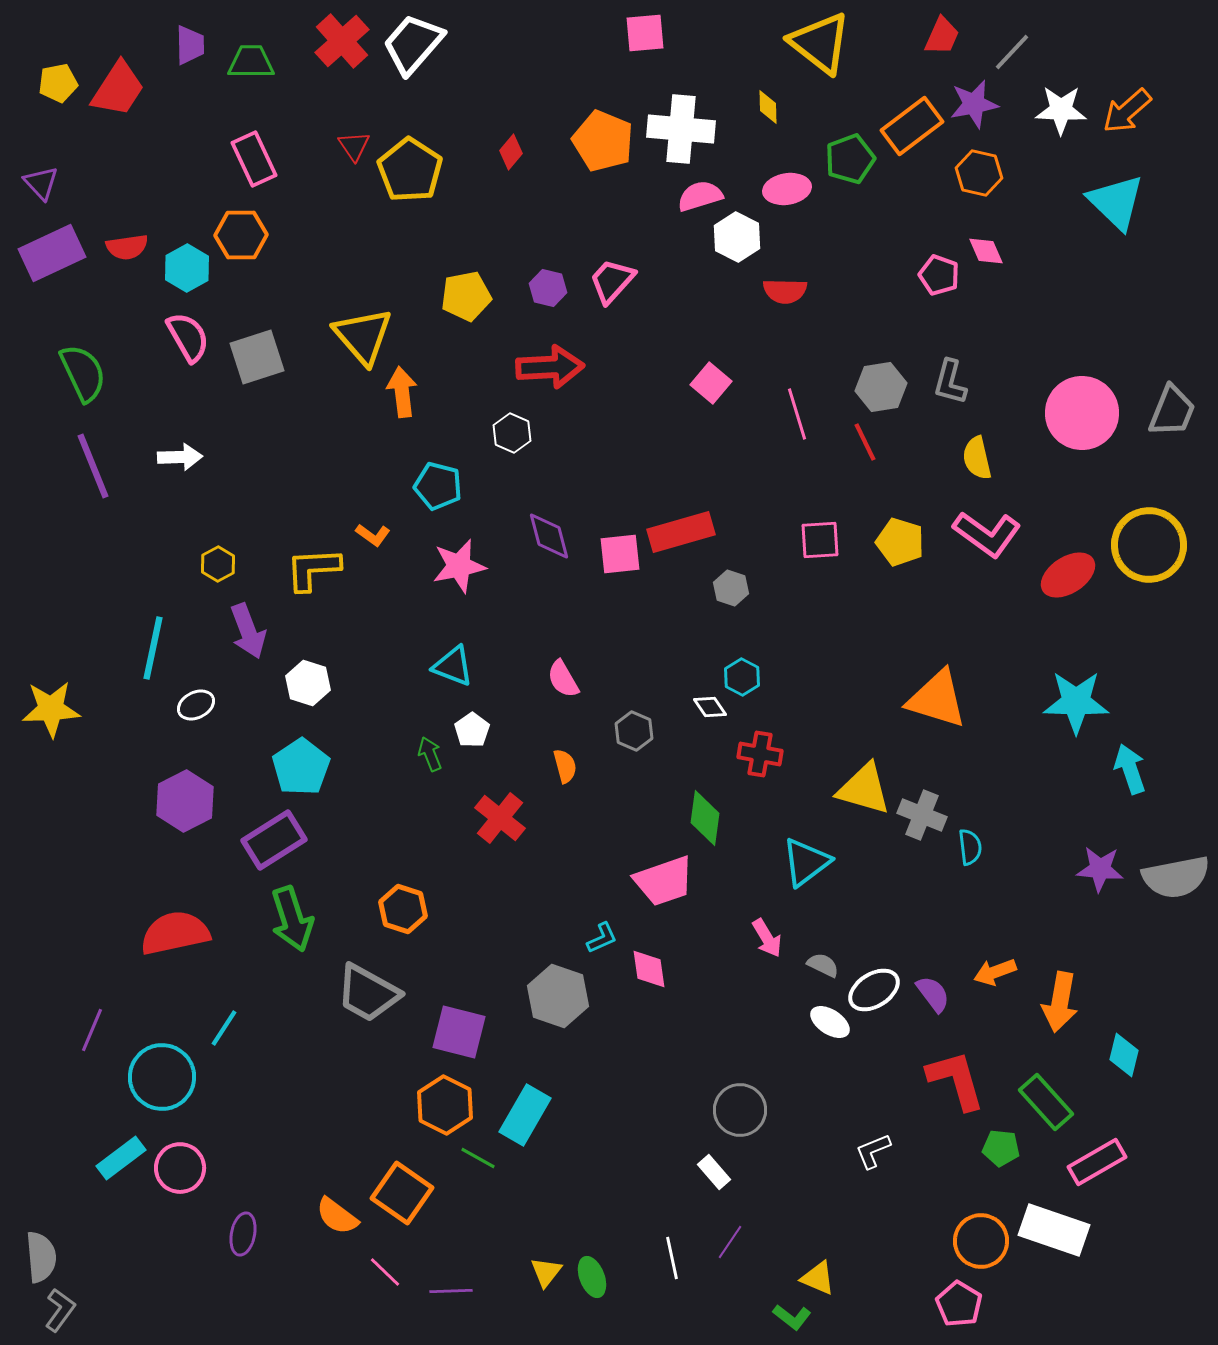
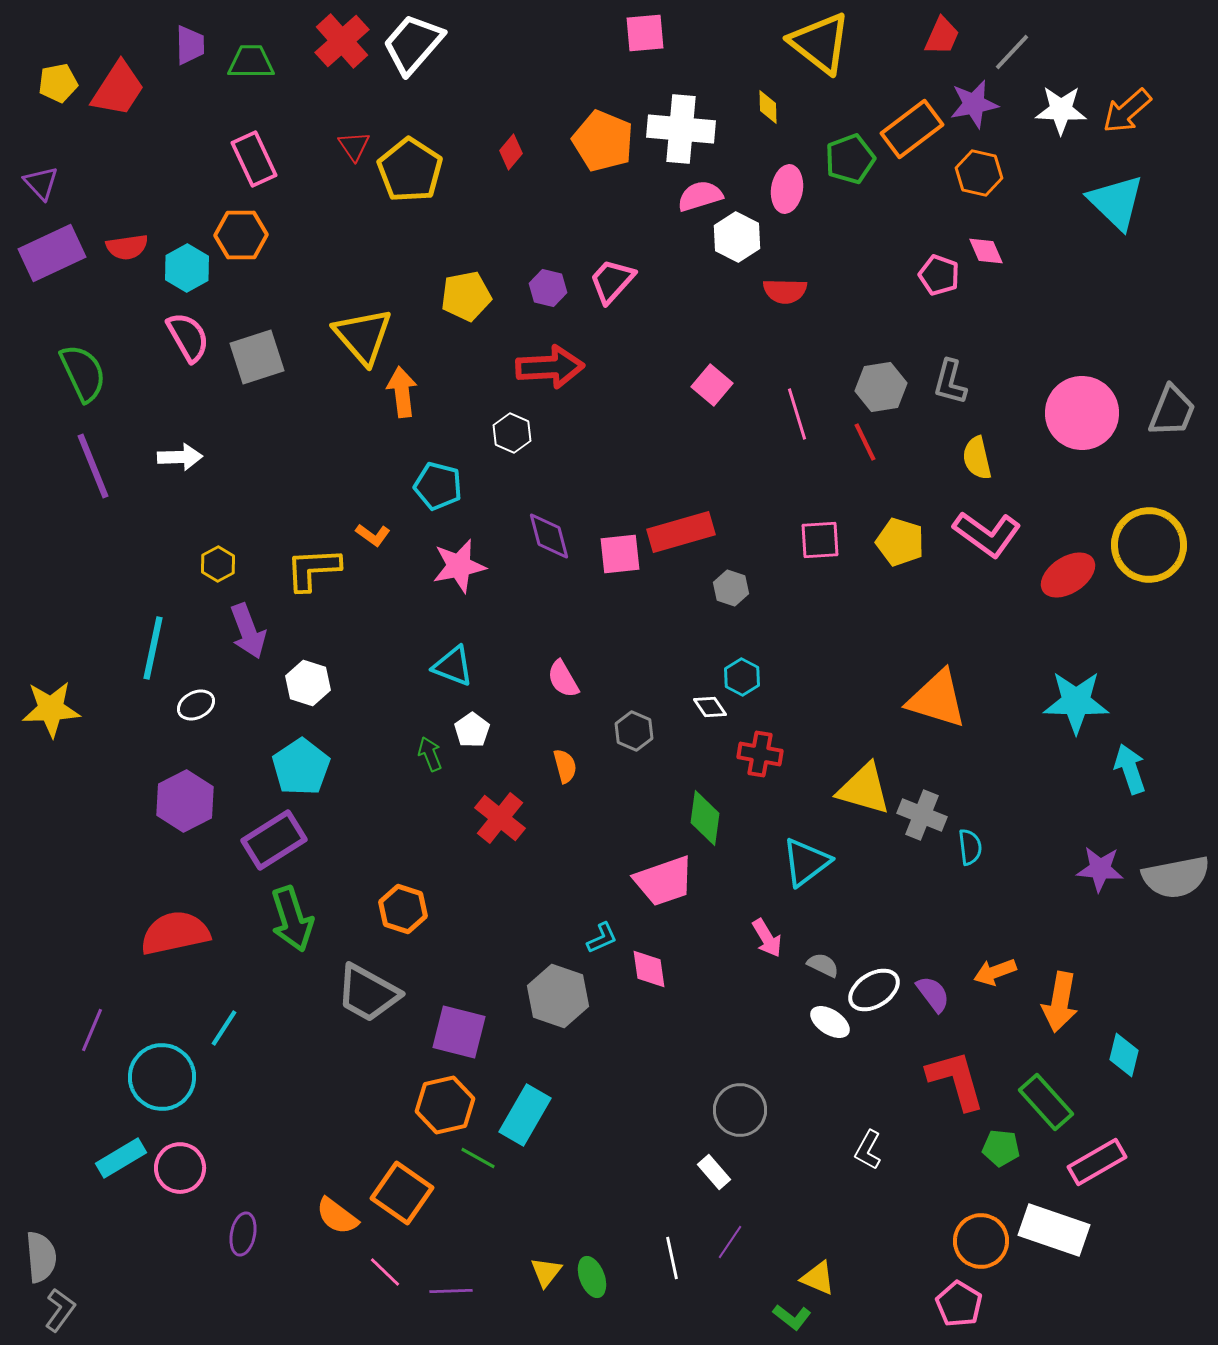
orange rectangle at (912, 126): moved 3 px down
pink ellipse at (787, 189): rotated 72 degrees counterclockwise
pink square at (711, 383): moved 1 px right, 2 px down
orange hexagon at (445, 1105): rotated 20 degrees clockwise
white L-shape at (873, 1151): moved 5 px left, 1 px up; rotated 39 degrees counterclockwise
cyan rectangle at (121, 1158): rotated 6 degrees clockwise
